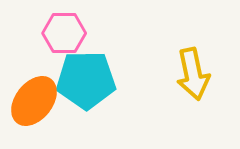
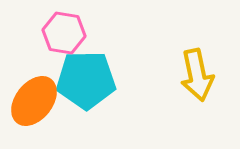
pink hexagon: rotated 9 degrees clockwise
yellow arrow: moved 4 px right, 1 px down
